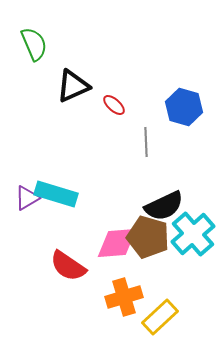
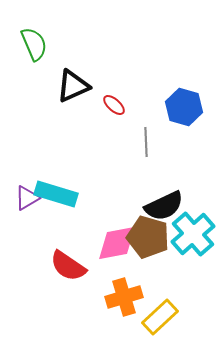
pink diamond: rotated 6 degrees counterclockwise
